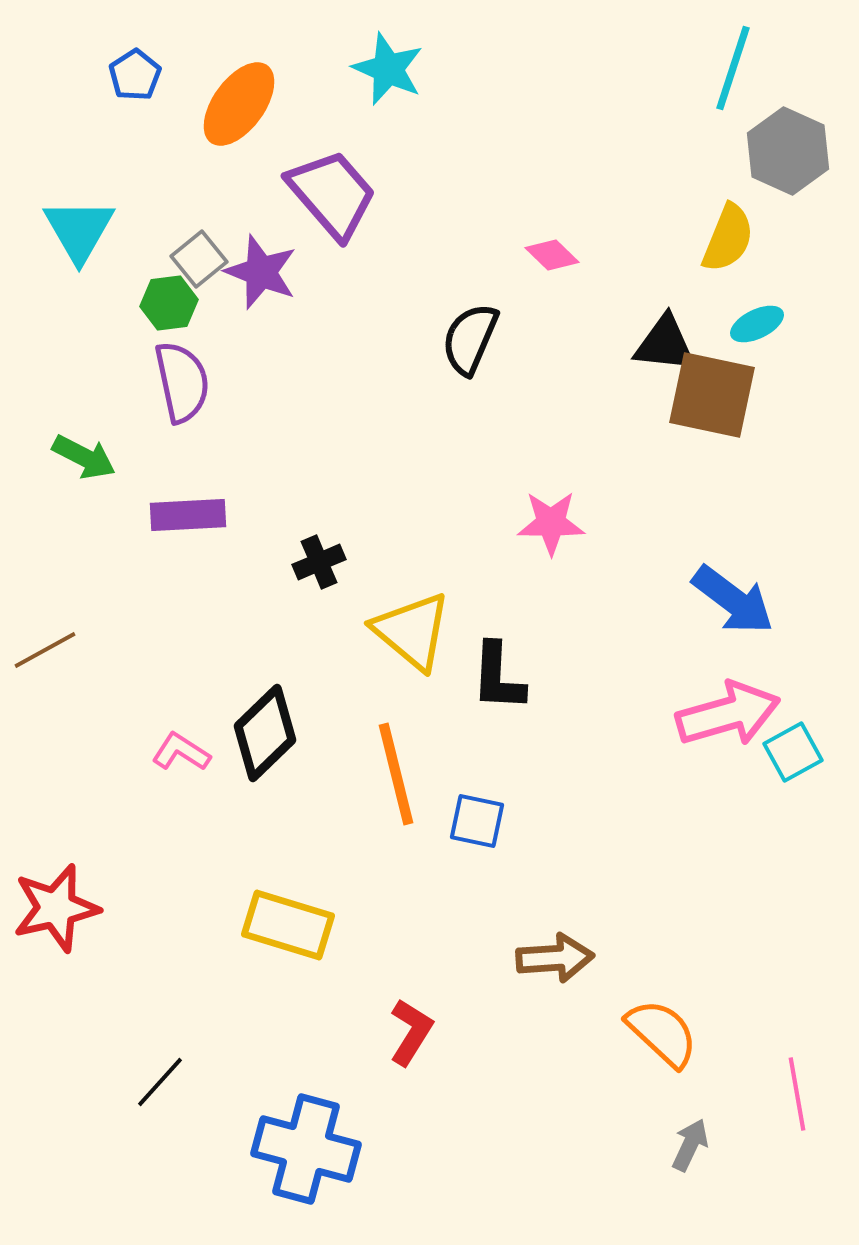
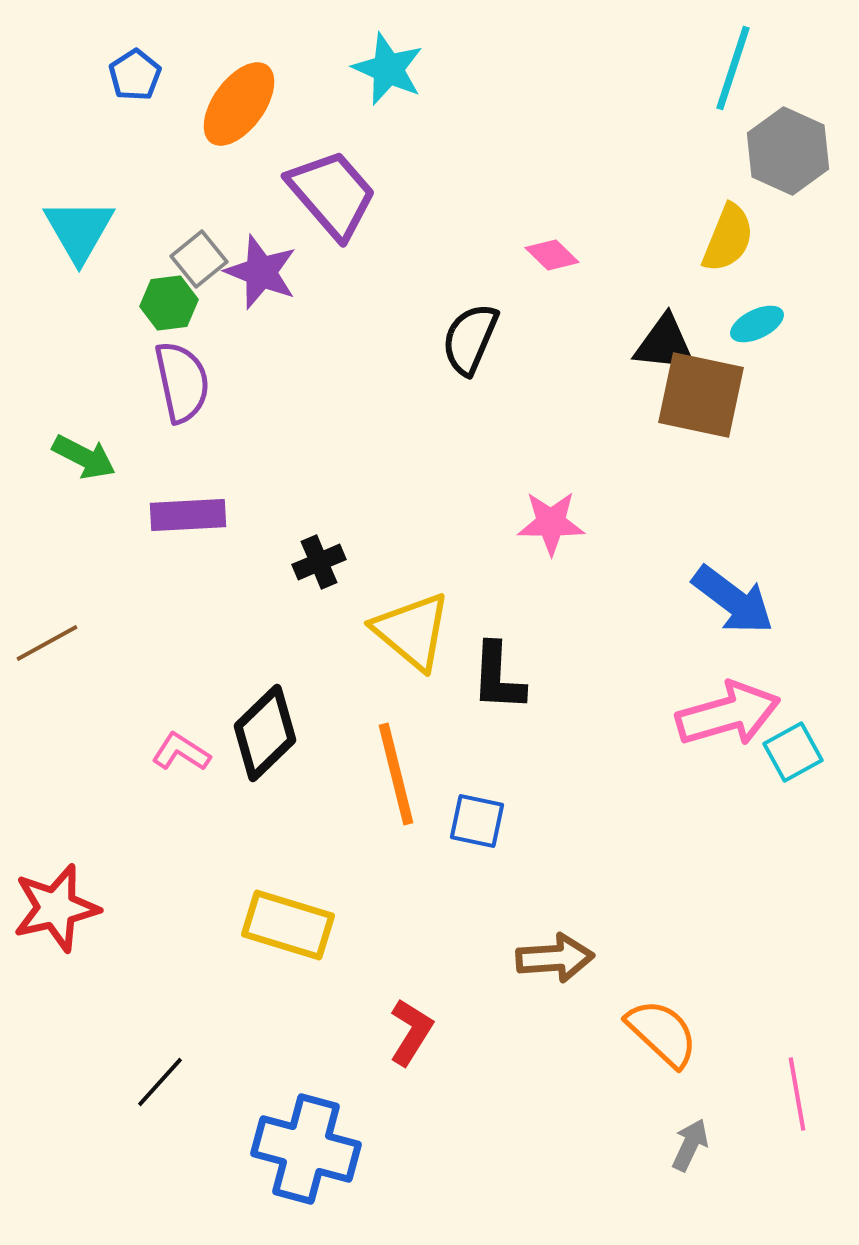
brown square: moved 11 px left
brown line: moved 2 px right, 7 px up
